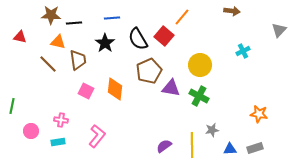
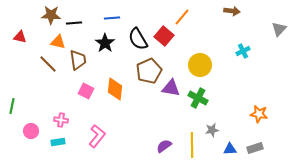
gray triangle: moved 1 px up
green cross: moved 1 px left, 2 px down
